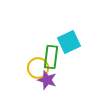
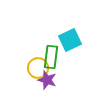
cyan square: moved 1 px right, 2 px up
